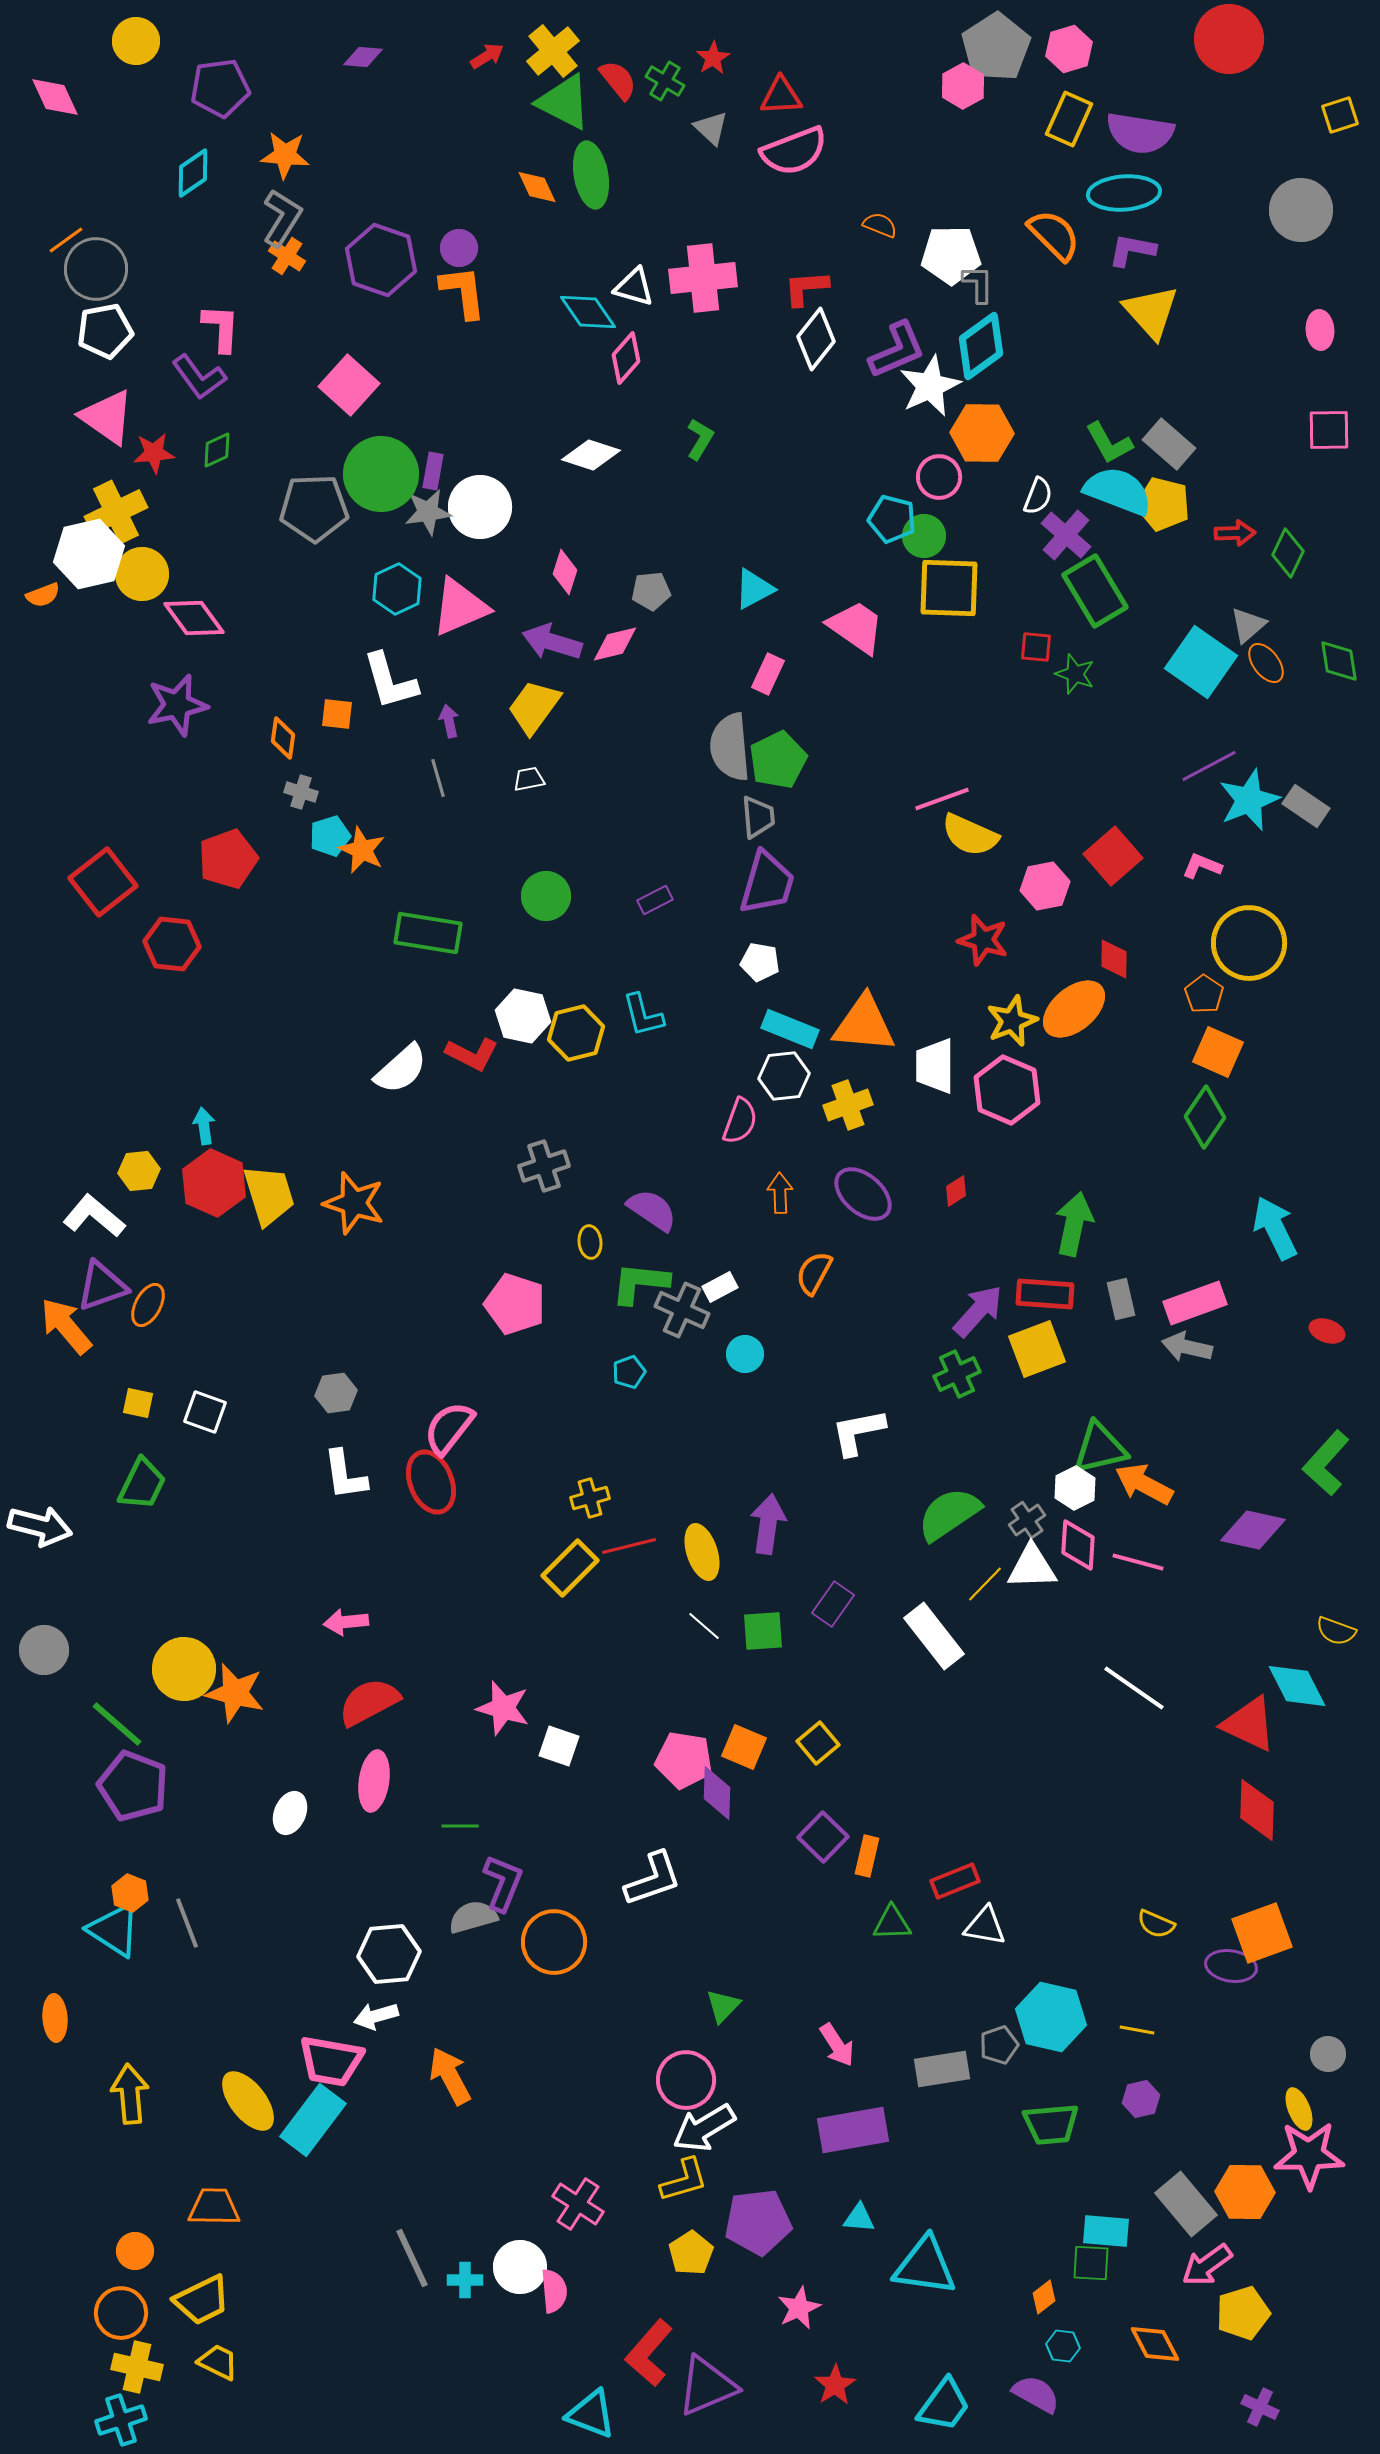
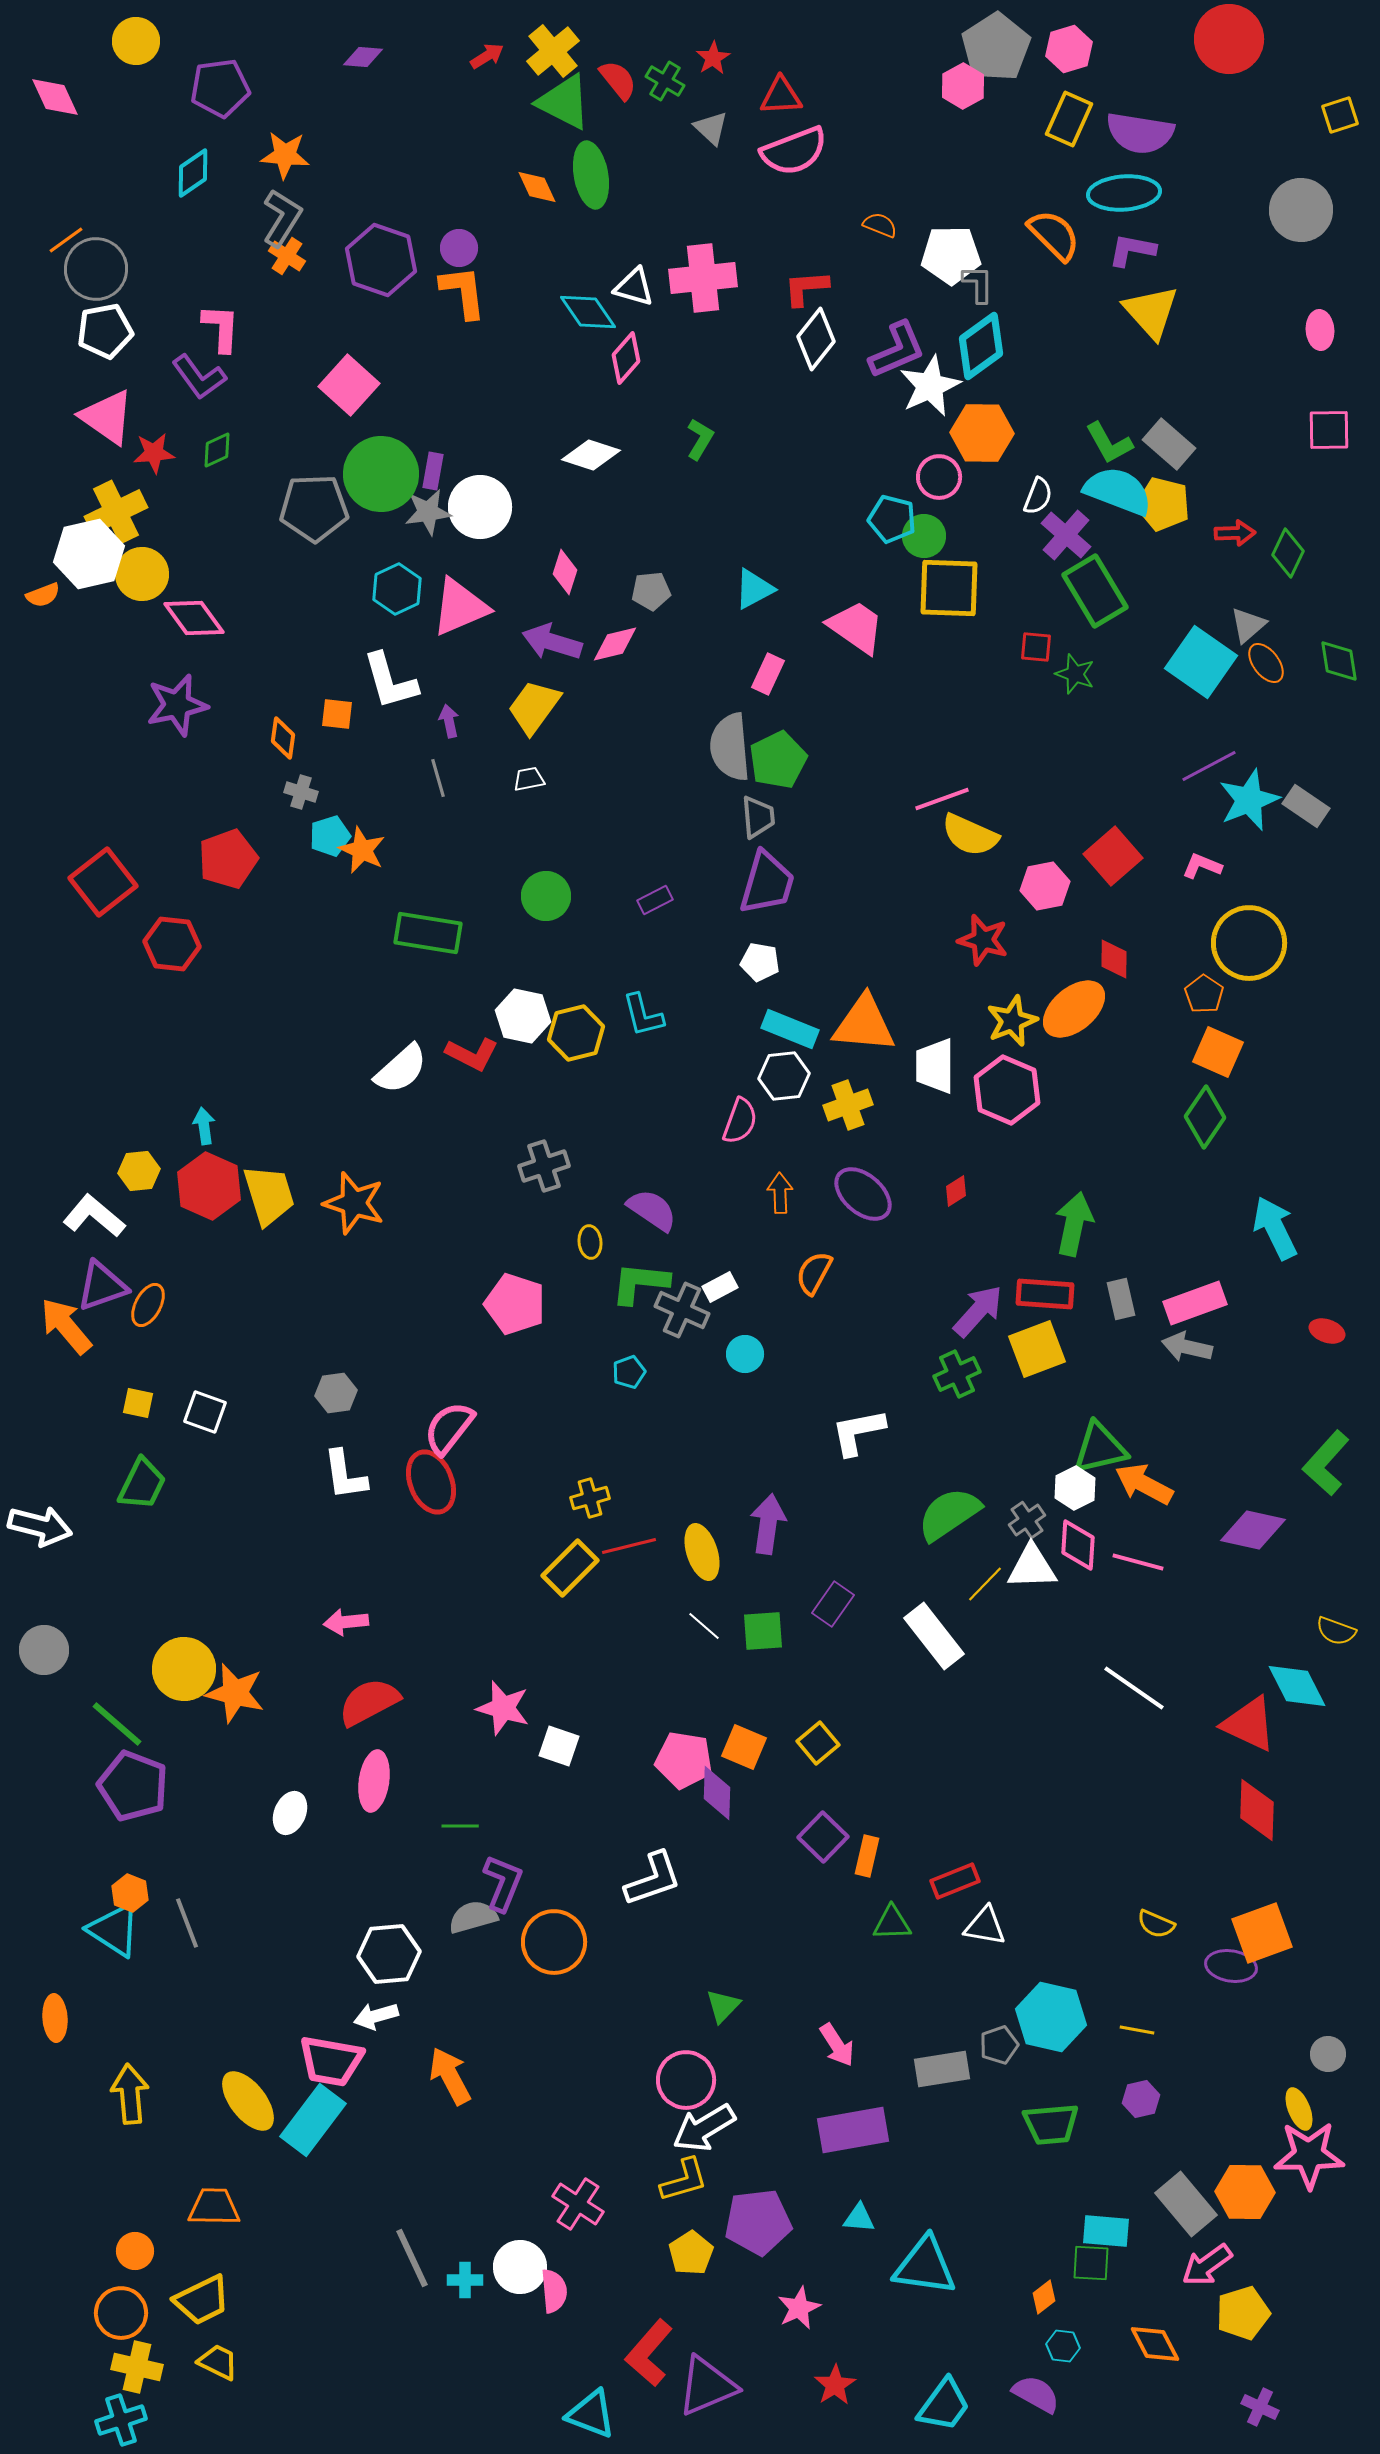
red hexagon at (214, 1183): moved 5 px left, 3 px down
